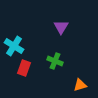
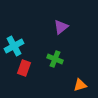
purple triangle: rotated 21 degrees clockwise
cyan cross: rotated 30 degrees clockwise
green cross: moved 2 px up
